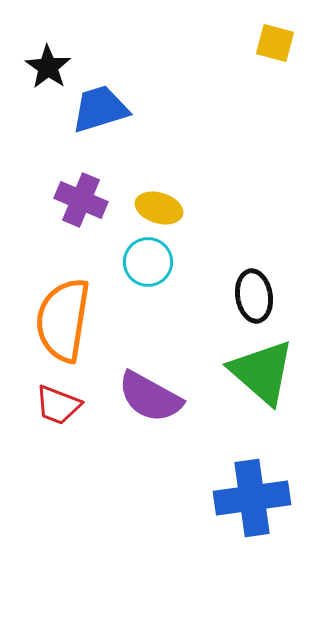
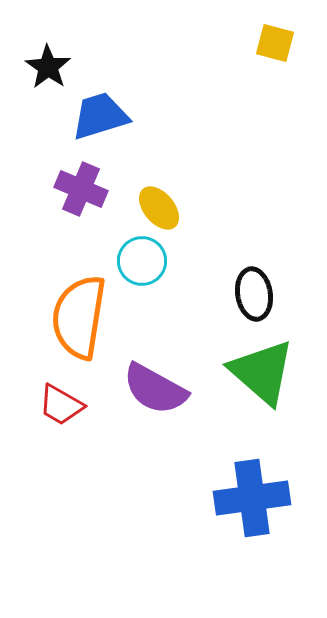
blue trapezoid: moved 7 px down
purple cross: moved 11 px up
yellow ellipse: rotated 33 degrees clockwise
cyan circle: moved 6 px left, 1 px up
black ellipse: moved 2 px up
orange semicircle: moved 16 px right, 3 px up
purple semicircle: moved 5 px right, 8 px up
red trapezoid: moved 3 px right; rotated 9 degrees clockwise
